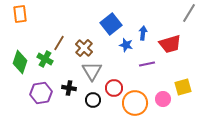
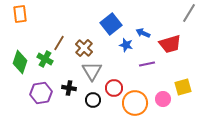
blue arrow: rotated 72 degrees counterclockwise
